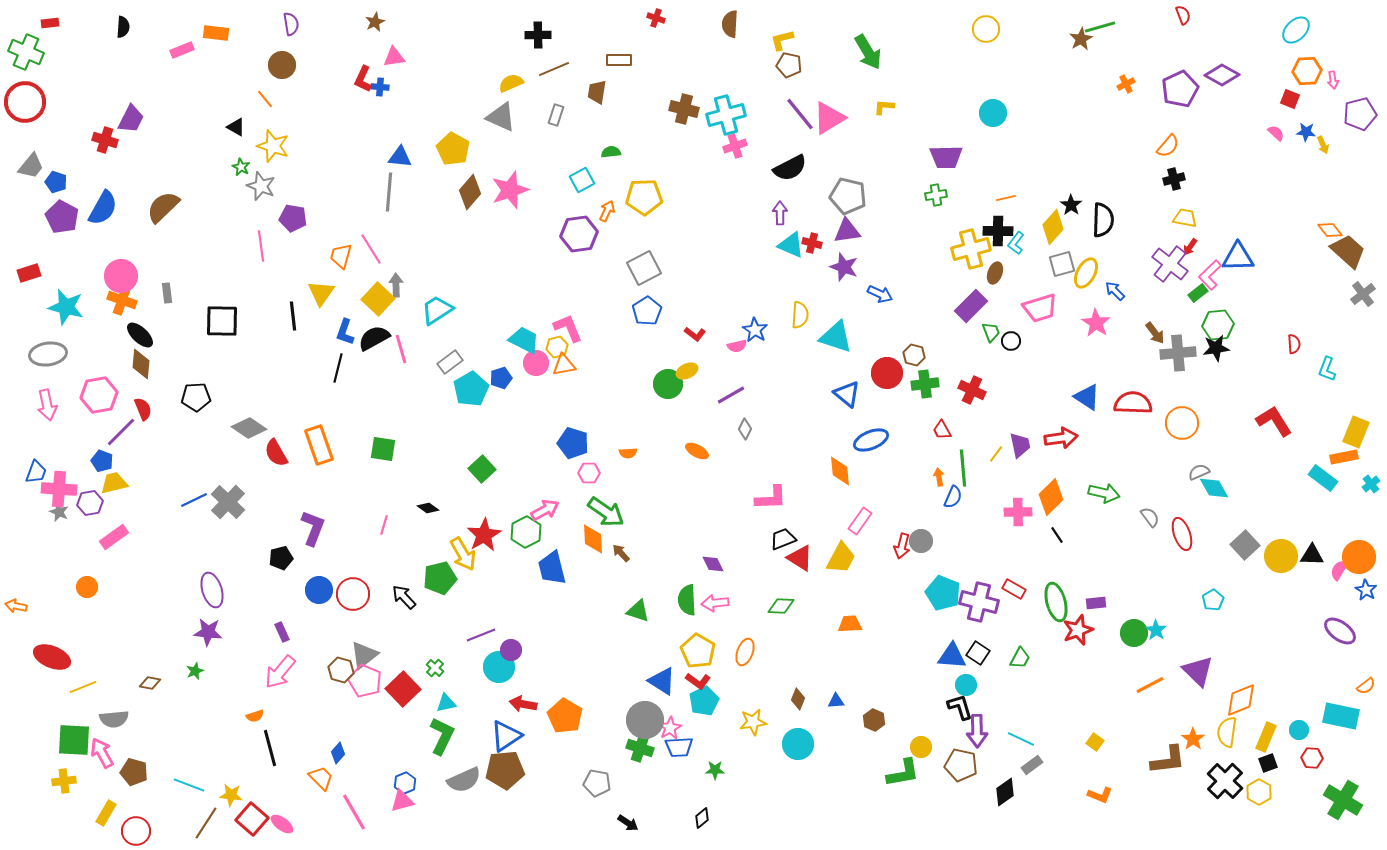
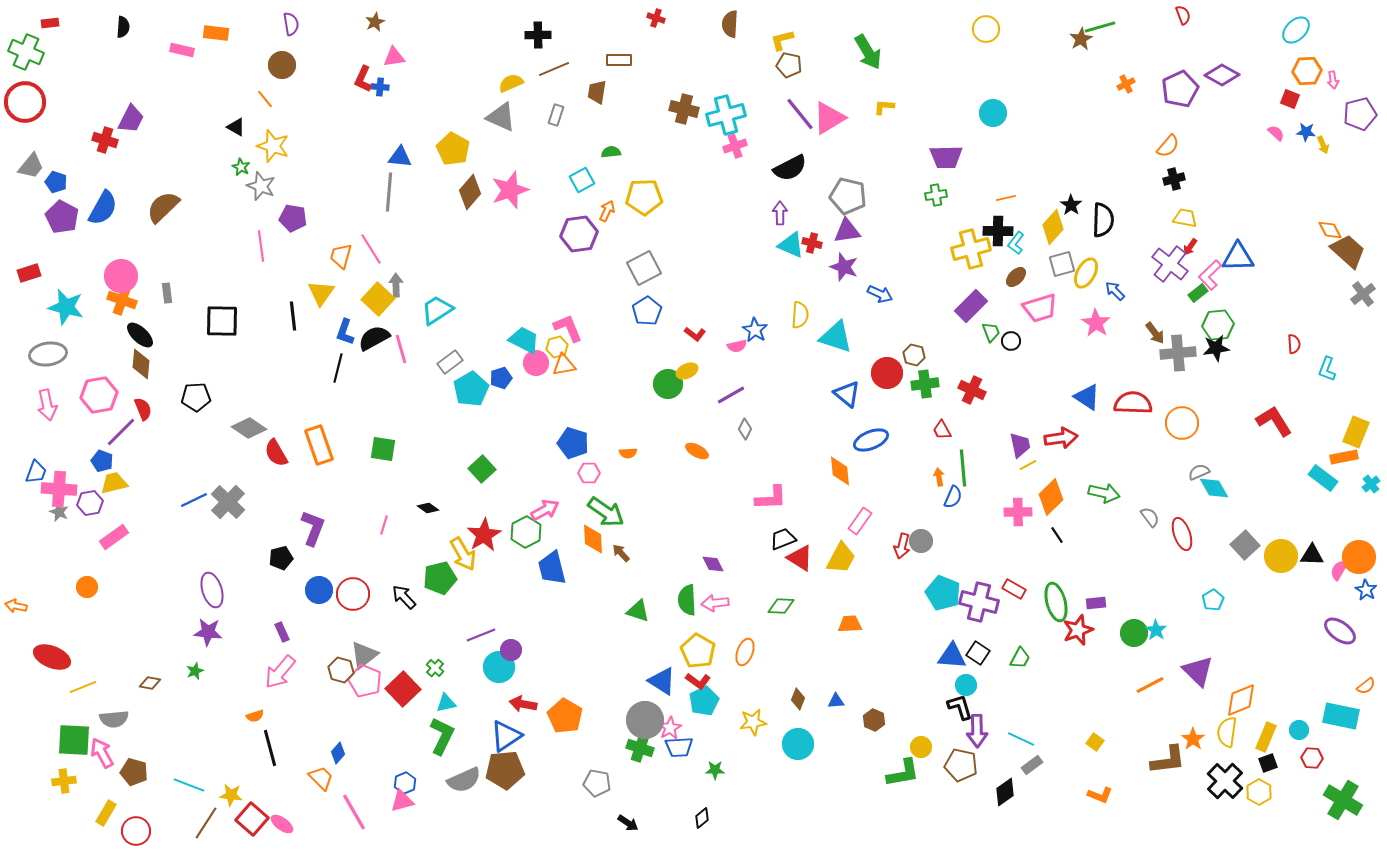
pink rectangle at (182, 50): rotated 35 degrees clockwise
orange diamond at (1330, 230): rotated 10 degrees clockwise
brown ellipse at (995, 273): moved 21 px right, 4 px down; rotated 25 degrees clockwise
yellow line at (996, 454): moved 32 px right, 11 px down; rotated 24 degrees clockwise
